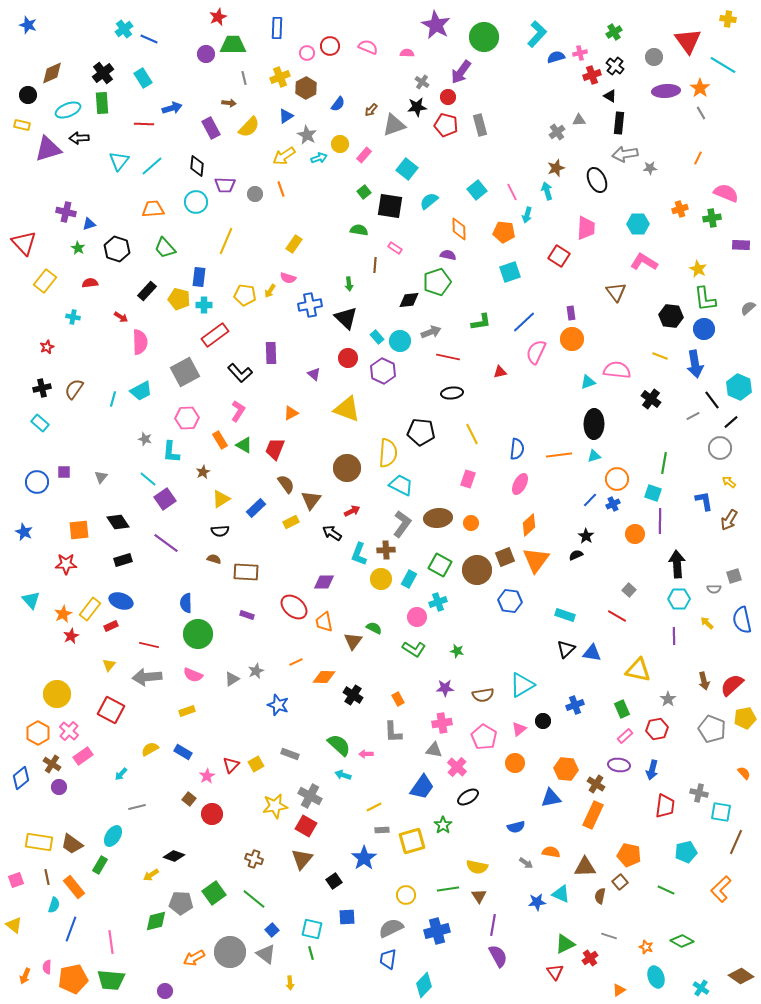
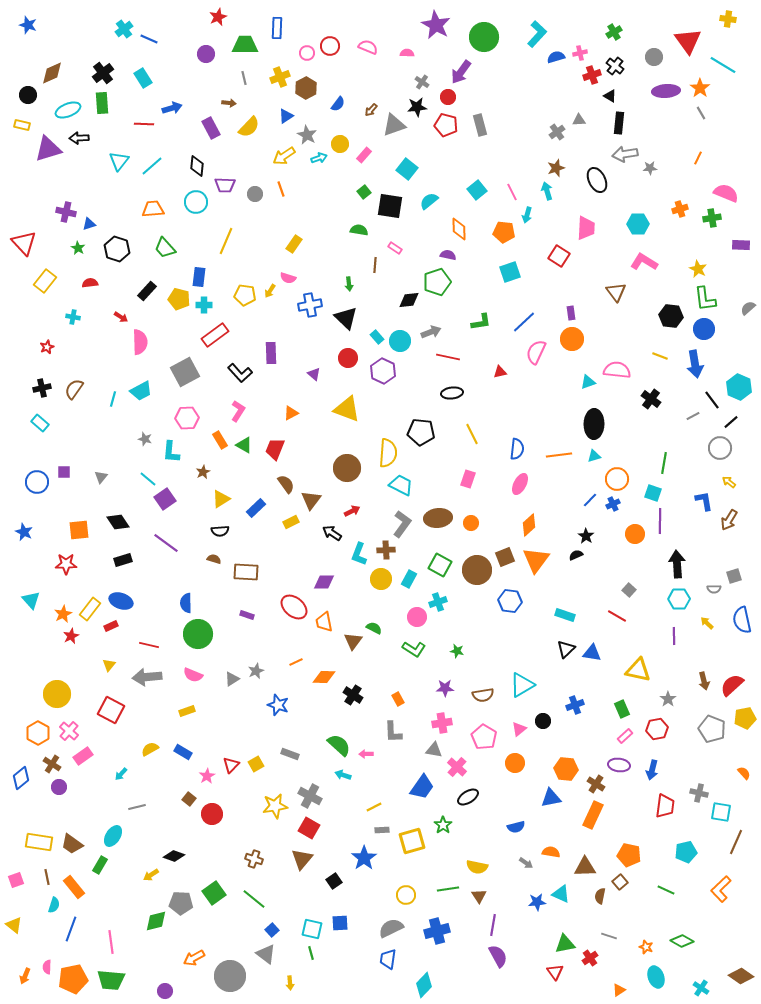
green trapezoid at (233, 45): moved 12 px right
red square at (306, 826): moved 3 px right, 2 px down
blue square at (347, 917): moved 7 px left, 6 px down
green triangle at (565, 944): rotated 15 degrees clockwise
gray circle at (230, 952): moved 24 px down
